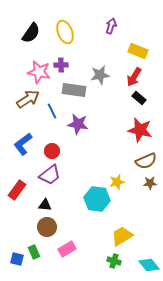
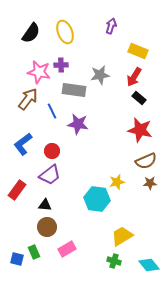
brown arrow: rotated 20 degrees counterclockwise
